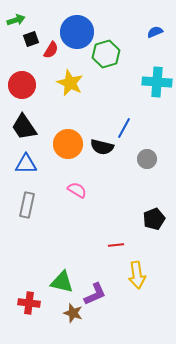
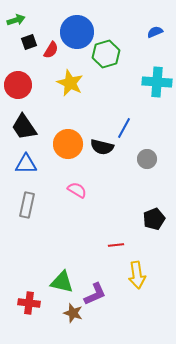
black square: moved 2 px left, 3 px down
red circle: moved 4 px left
